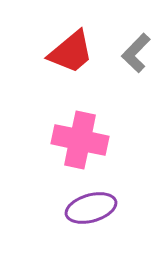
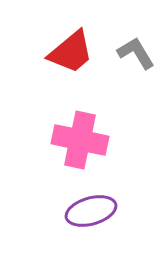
gray L-shape: rotated 105 degrees clockwise
purple ellipse: moved 3 px down
